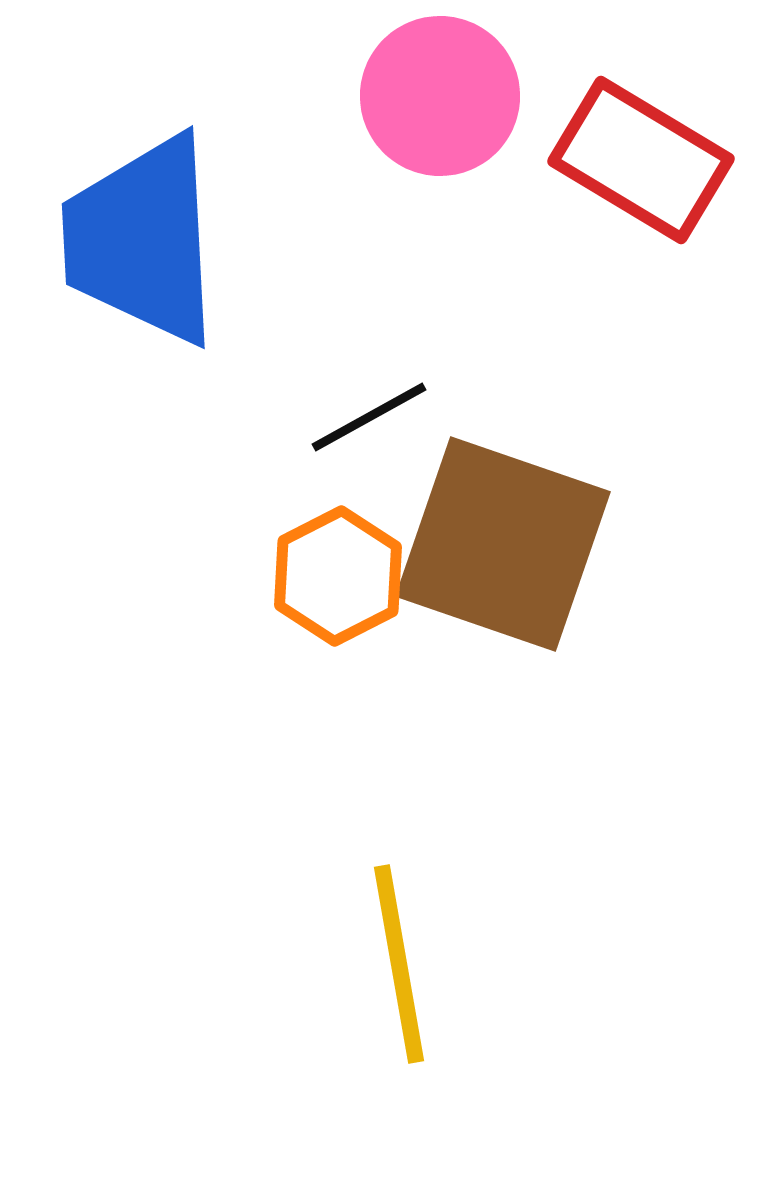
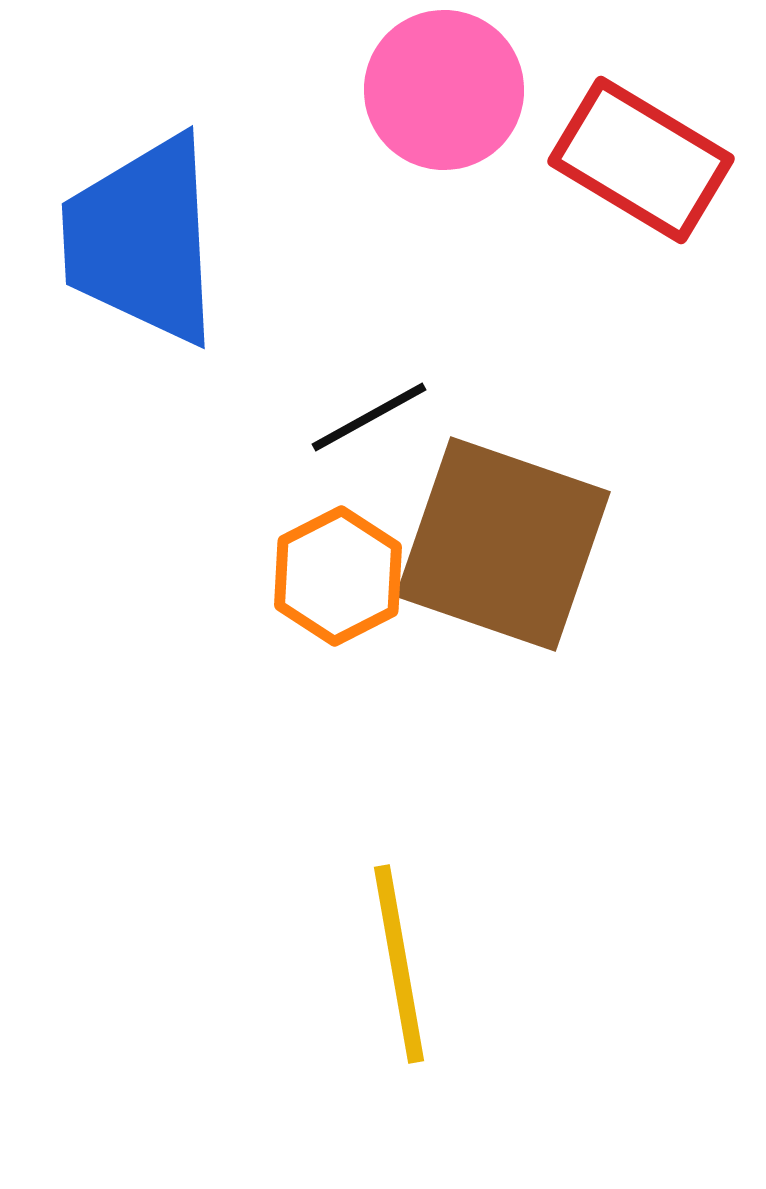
pink circle: moved 4 px right, 6 px up
